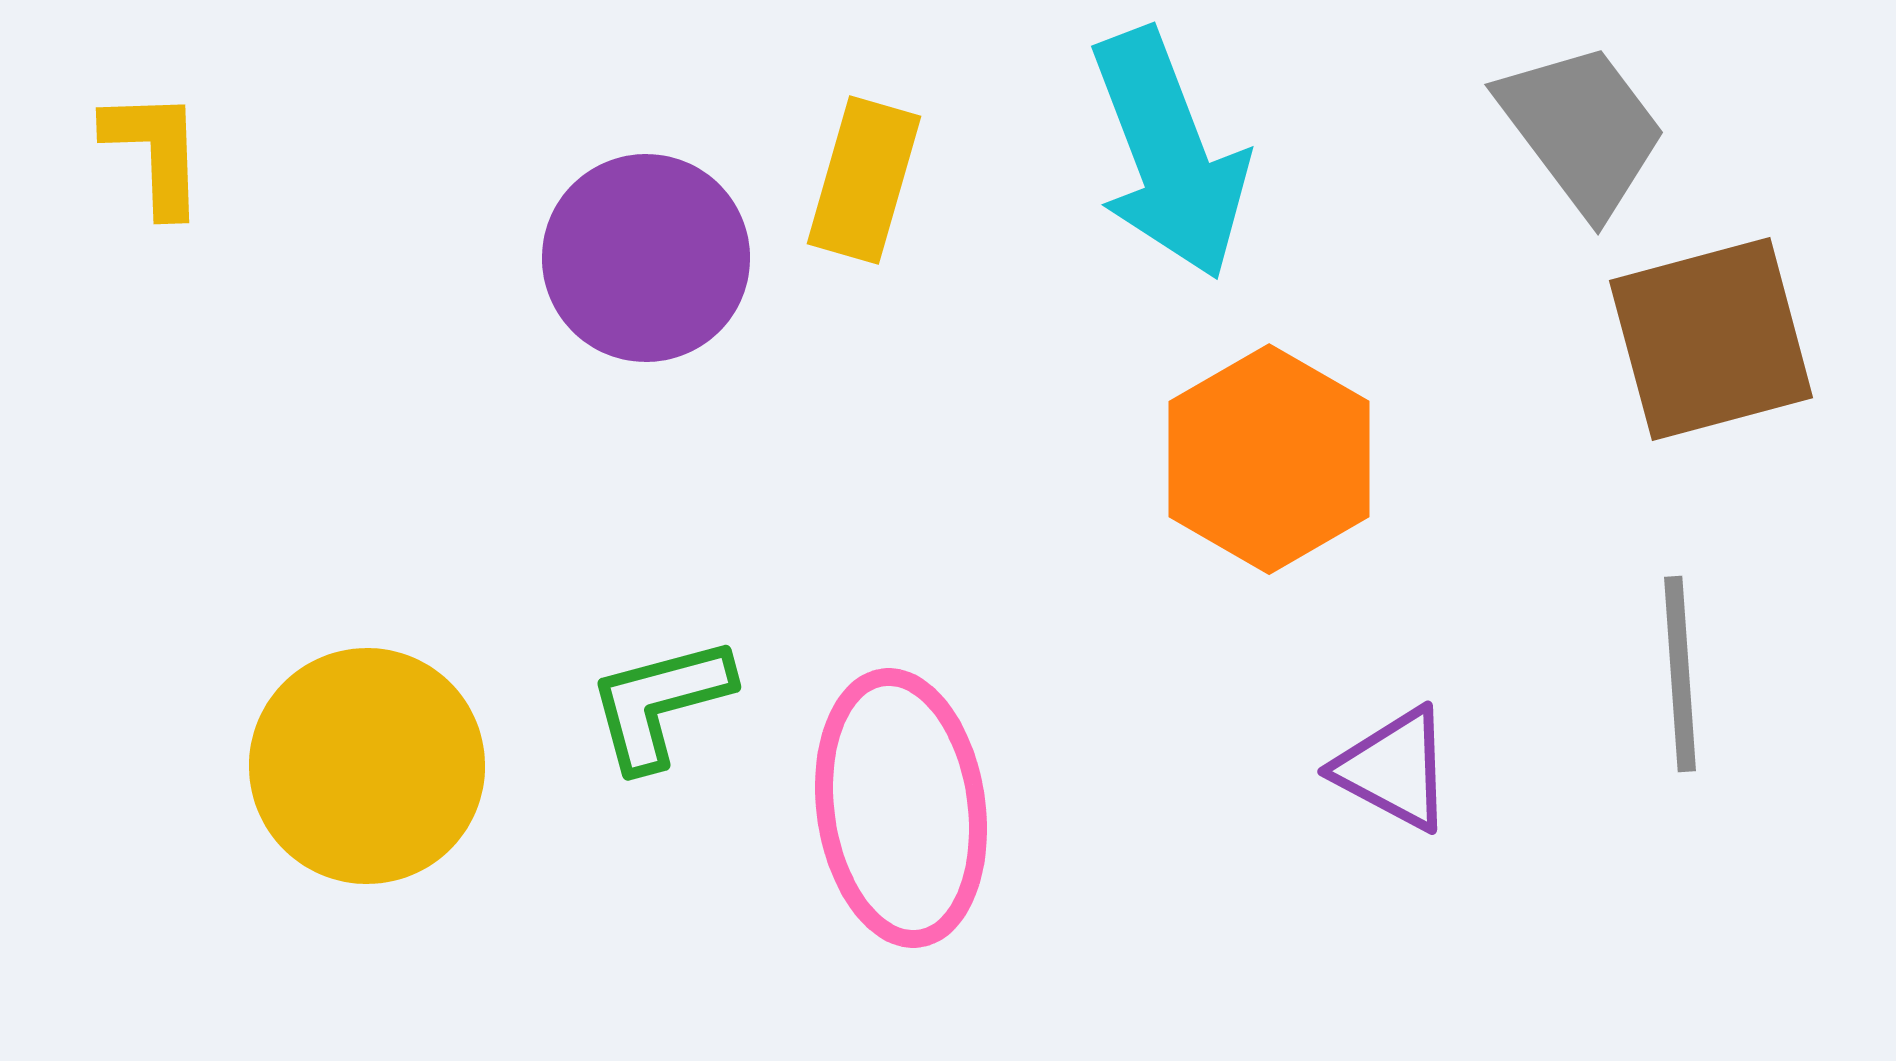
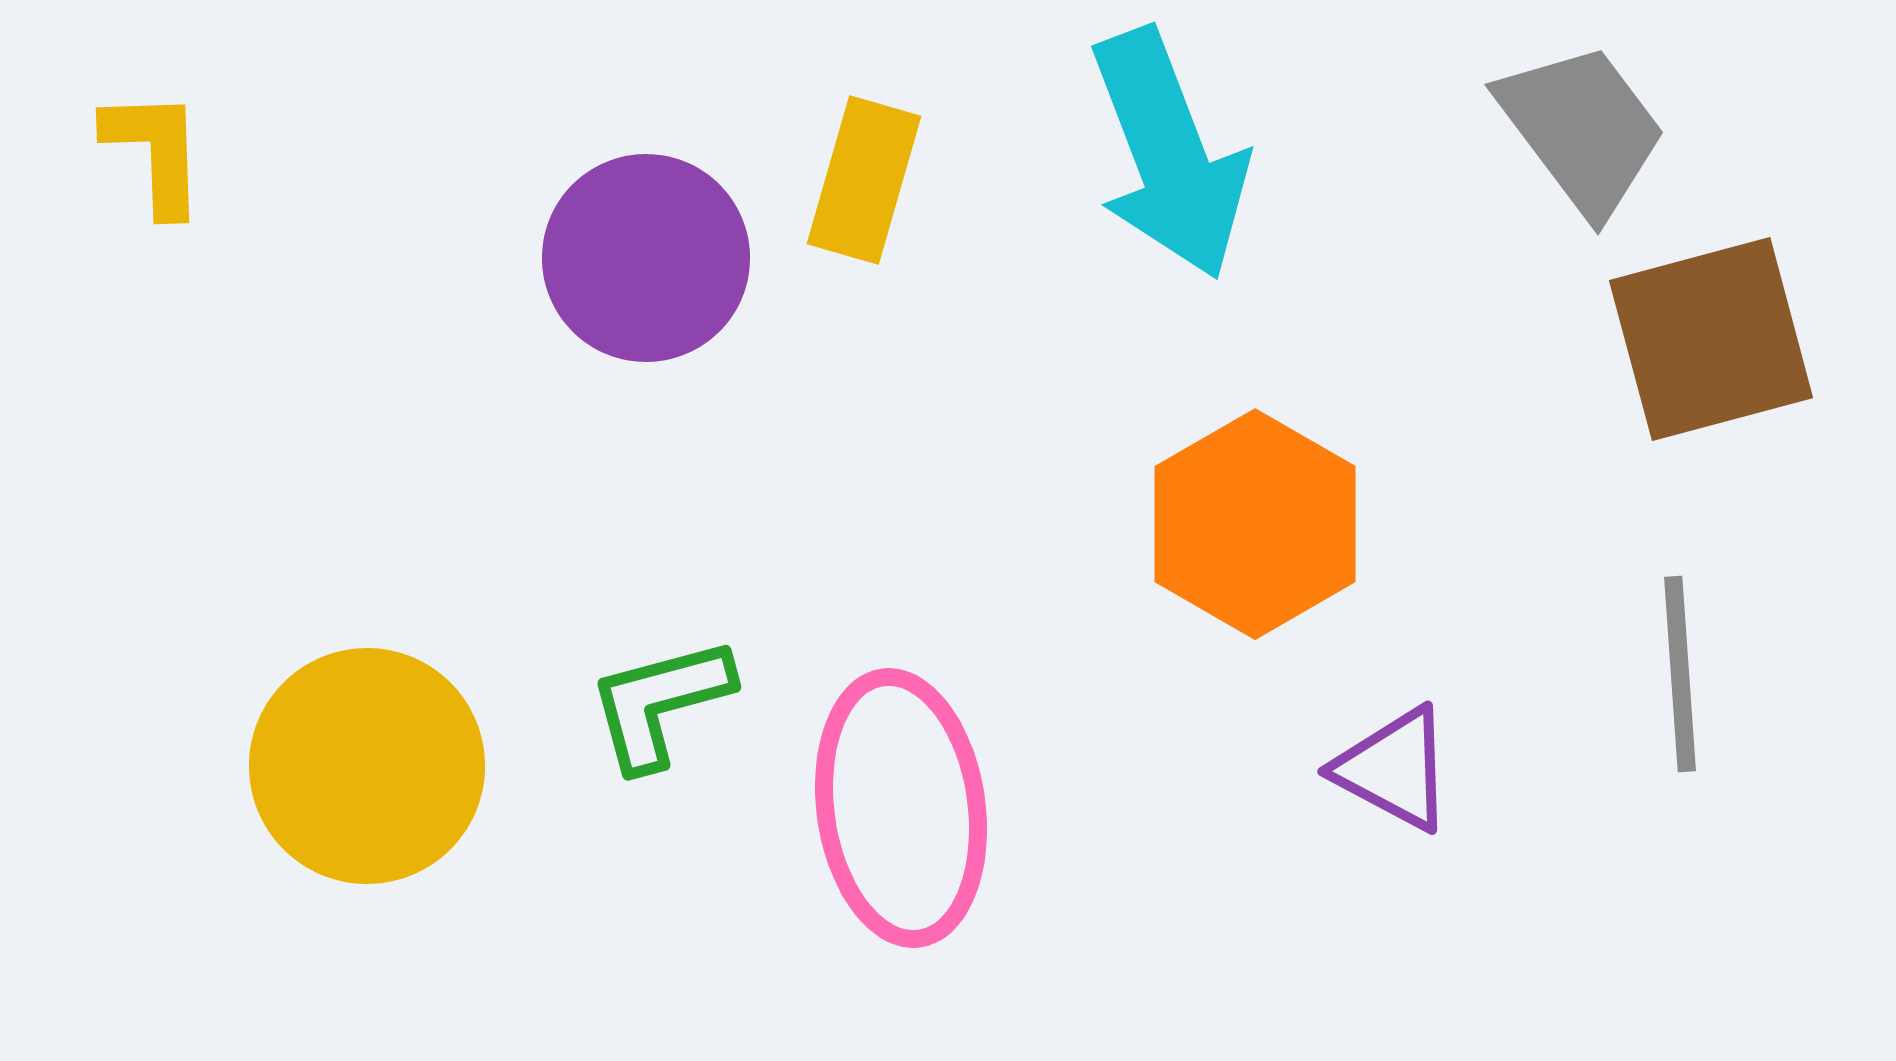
orange hexagon: moved 14 px left, 65 px down
